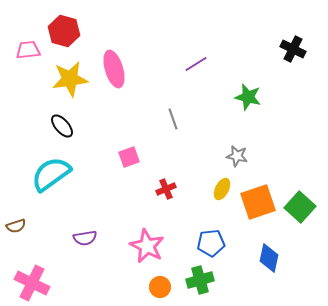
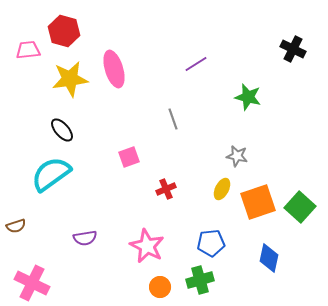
black ellipse: moved 4 px down
